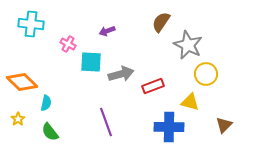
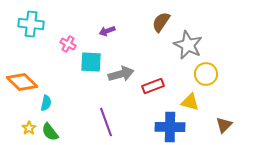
yellow star: moved 11 px right, 9 px down
blue cross: moved 1 px right
